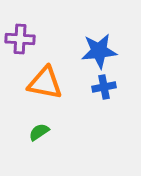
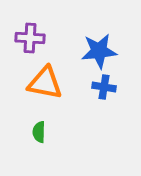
purple cross: moved 10 px right, 1 px up
blue cross: rotated 20 degrees clockwise
green semicircle: rotated 55 degrees counterclockwise
